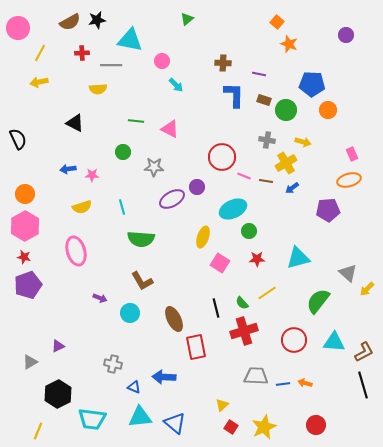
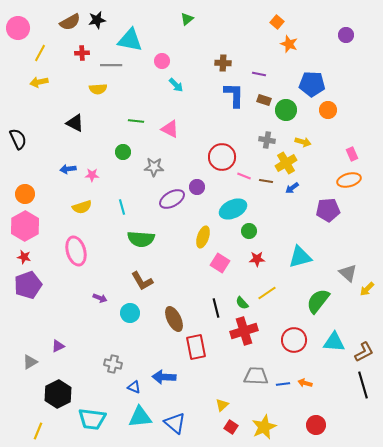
cyan triangle at (298, 258): moved 2 px right, 1 px up
